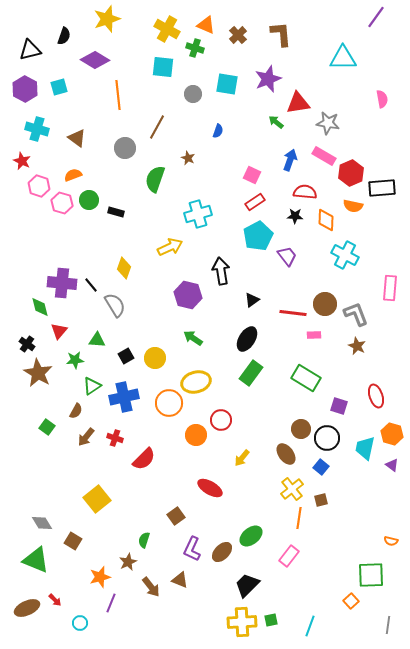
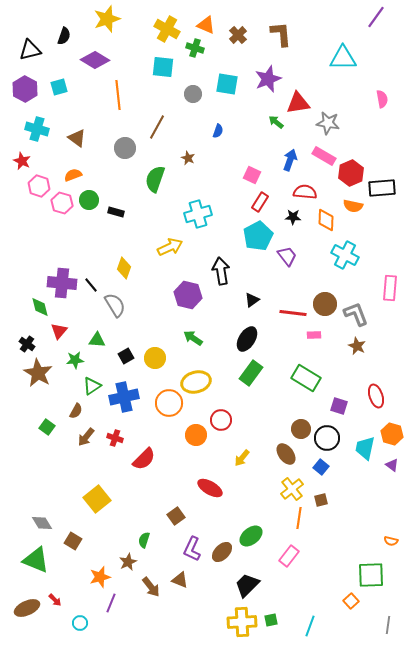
red rectangle at (255, 202): moved 5 px right; rotated 24 degrees counterclockwise
black star at (295, 216): moved 2 px left, 1 px down
